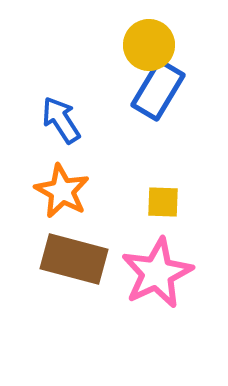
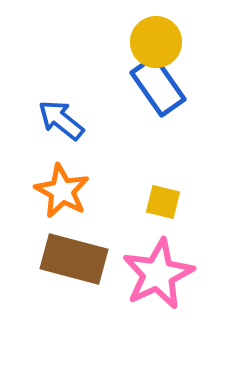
yellow circle: moved 7 px right, 3 px up
blue rectangle: moved 4 px up; rotated 66 degrees counterclockwise
blue arrow: rotated 18 degrees counterclockwise
yellow square: rotated 12 degrees clockwise
pink star: moved 1 px right, 1 px down
